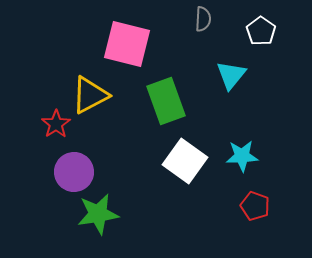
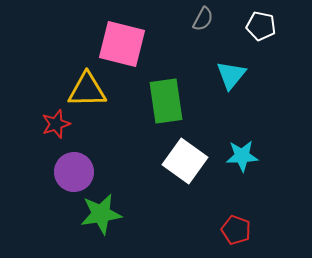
gray semicircle: rotated 25 degrees clockwise
white pentagon: moved 5 px up; rotated 24 degrees counterclockwise
pink square: moved 5 px left
yellow triangle: moved 3 px left, 5 px up; rotated 27 degrees clockwise
green rectangle: rotated 12 degrees clockwise
red star: rotated 16 degrees clockwise
red pentagon: moved 19 px left, 24 px down
green star: moved 3 px right
